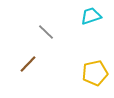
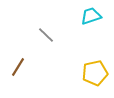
gray line: moved 3 px down
brown line: moved 10 px left, 3 px down; rotated 12 degrees counterclockwise
